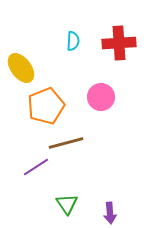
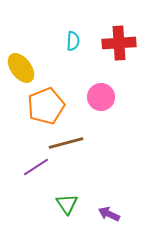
purple arrow: moved 1 px left, 1 px down; rotated 120 degrees clockwise
